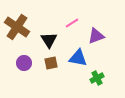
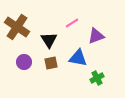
purple circle: moved 1 px up
